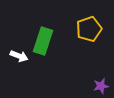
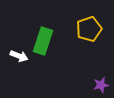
purple star: moved 1 px up
